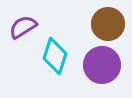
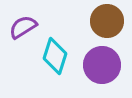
brown circle: moved 1 px left, 3 px up
